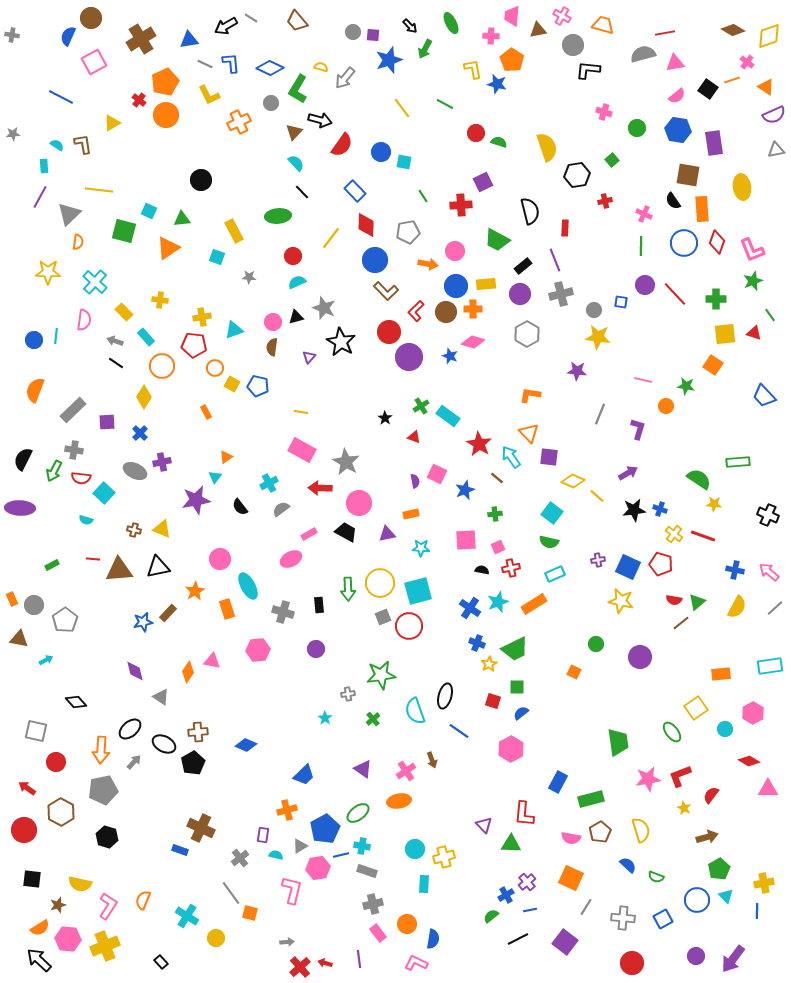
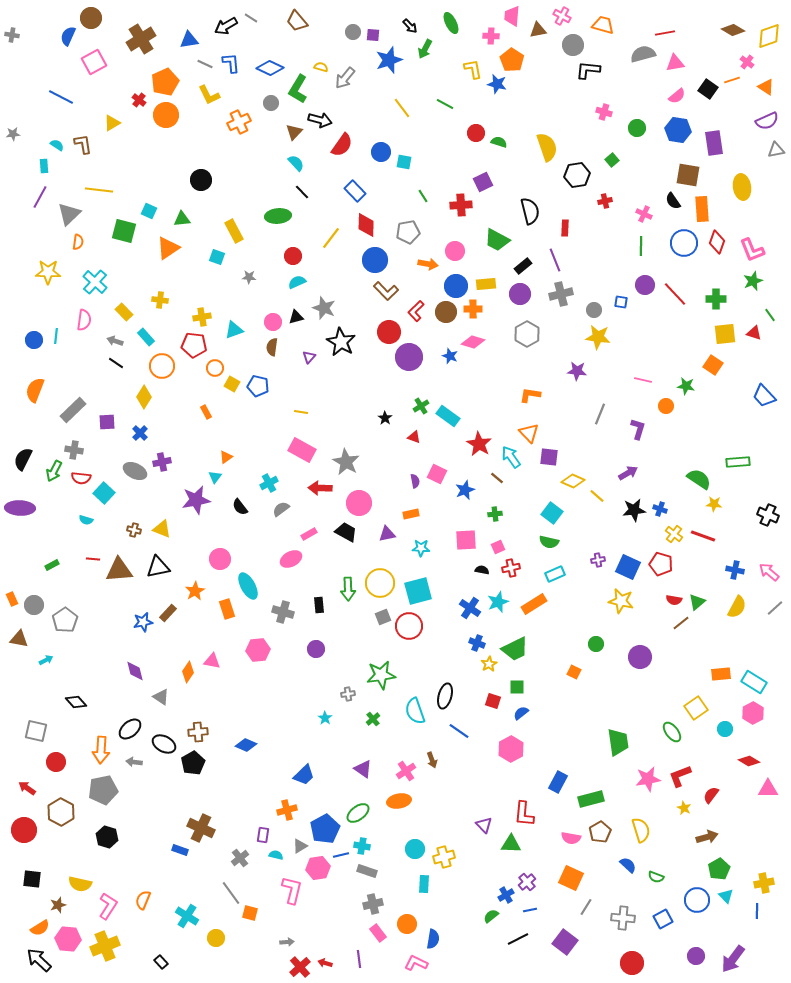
purple semicircle at (774, 115): moved 7 px left, 6 px down
cyan rectangle at (770, 666): moved 16 px left, 16 px down; rotated 40 degrees clockwise
gray arrow at (134, 762): rotated 126 degrees counterclockwise
